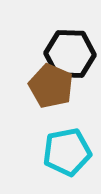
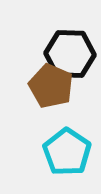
cyan pentagon: rotated 27 degrees counterclockwise
